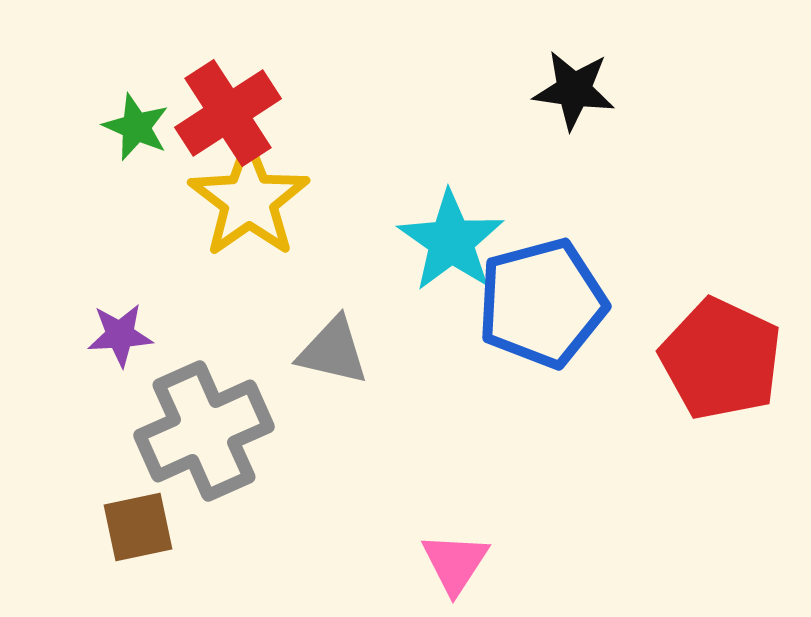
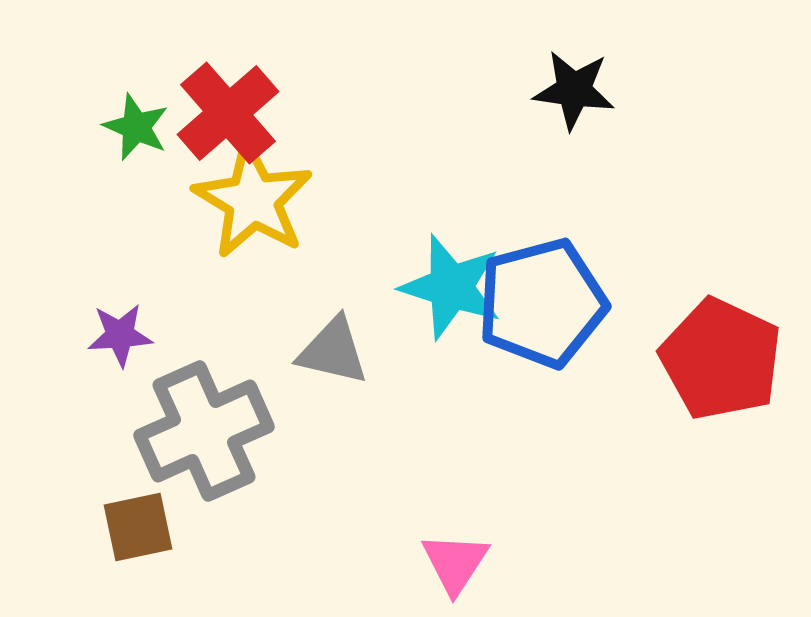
red cross: rotated 8 degrees counterclockwise
yellow star: moved 4 px right; rotated 6 degrees counterclockwise
cyan star: moved 46 px down; rotated 17 degrees counterclockwise
